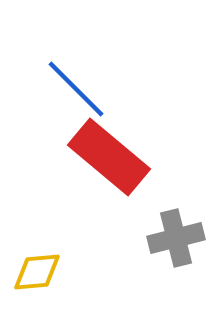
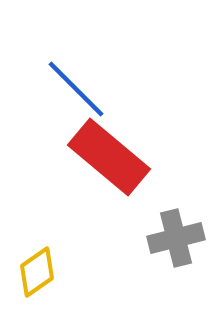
yellow diamond: rotated 30 degrees counterclockwise
